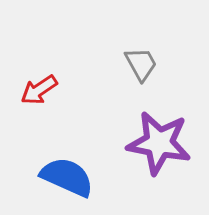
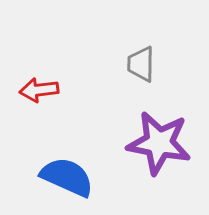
gray trapezoid: rotated 150 degrees counterclockwise
red arrow: rotated 27 degrees clockwise
